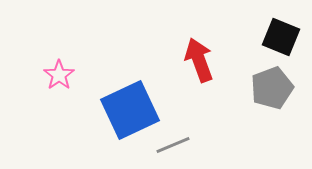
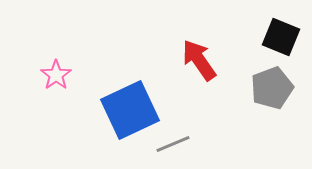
red arrow: rotated 15 degrees counterclockwise
pink star: moved 3 px left
gray line: moved 1 px up
